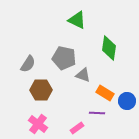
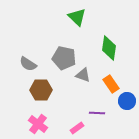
green triangle: moved 3 px up; rotated 18 degrees clockwise
gray semicircle: rotated 90 degrees clockwise
orange rectangle: moved 6 px right, 9 px up; rotated 24 degrees clockwise
